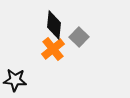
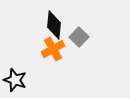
orange cross: rotated 10 degrees clockwise
black star: rotated 15 degrees clockwise
